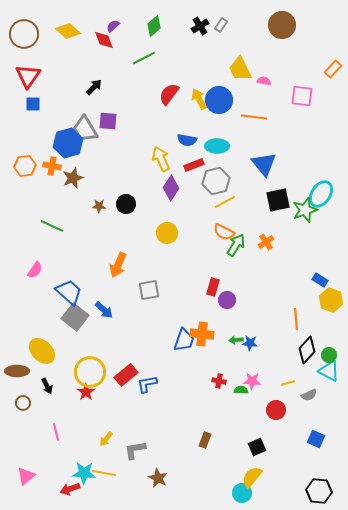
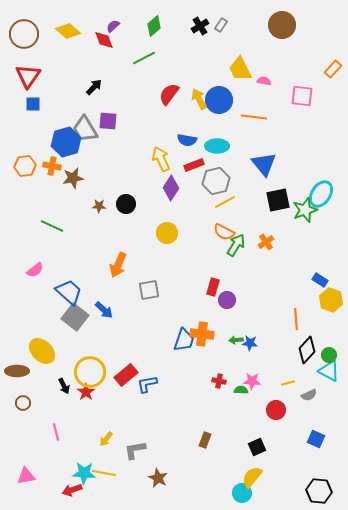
blue hexagon at (68, 143): moved 2 px left, 1 px up
brown star at (73, 178): rotated 10 degrees clockwise
pink semicircle at (35, 270): rotated 18 degrees clockwise
black arrow at (47, 386): moved 17 px right
pink triangle at (26, 476): rotated 30 degrees clockwise
red arrow at (70, 489): moved 2 px right, 1 px down
